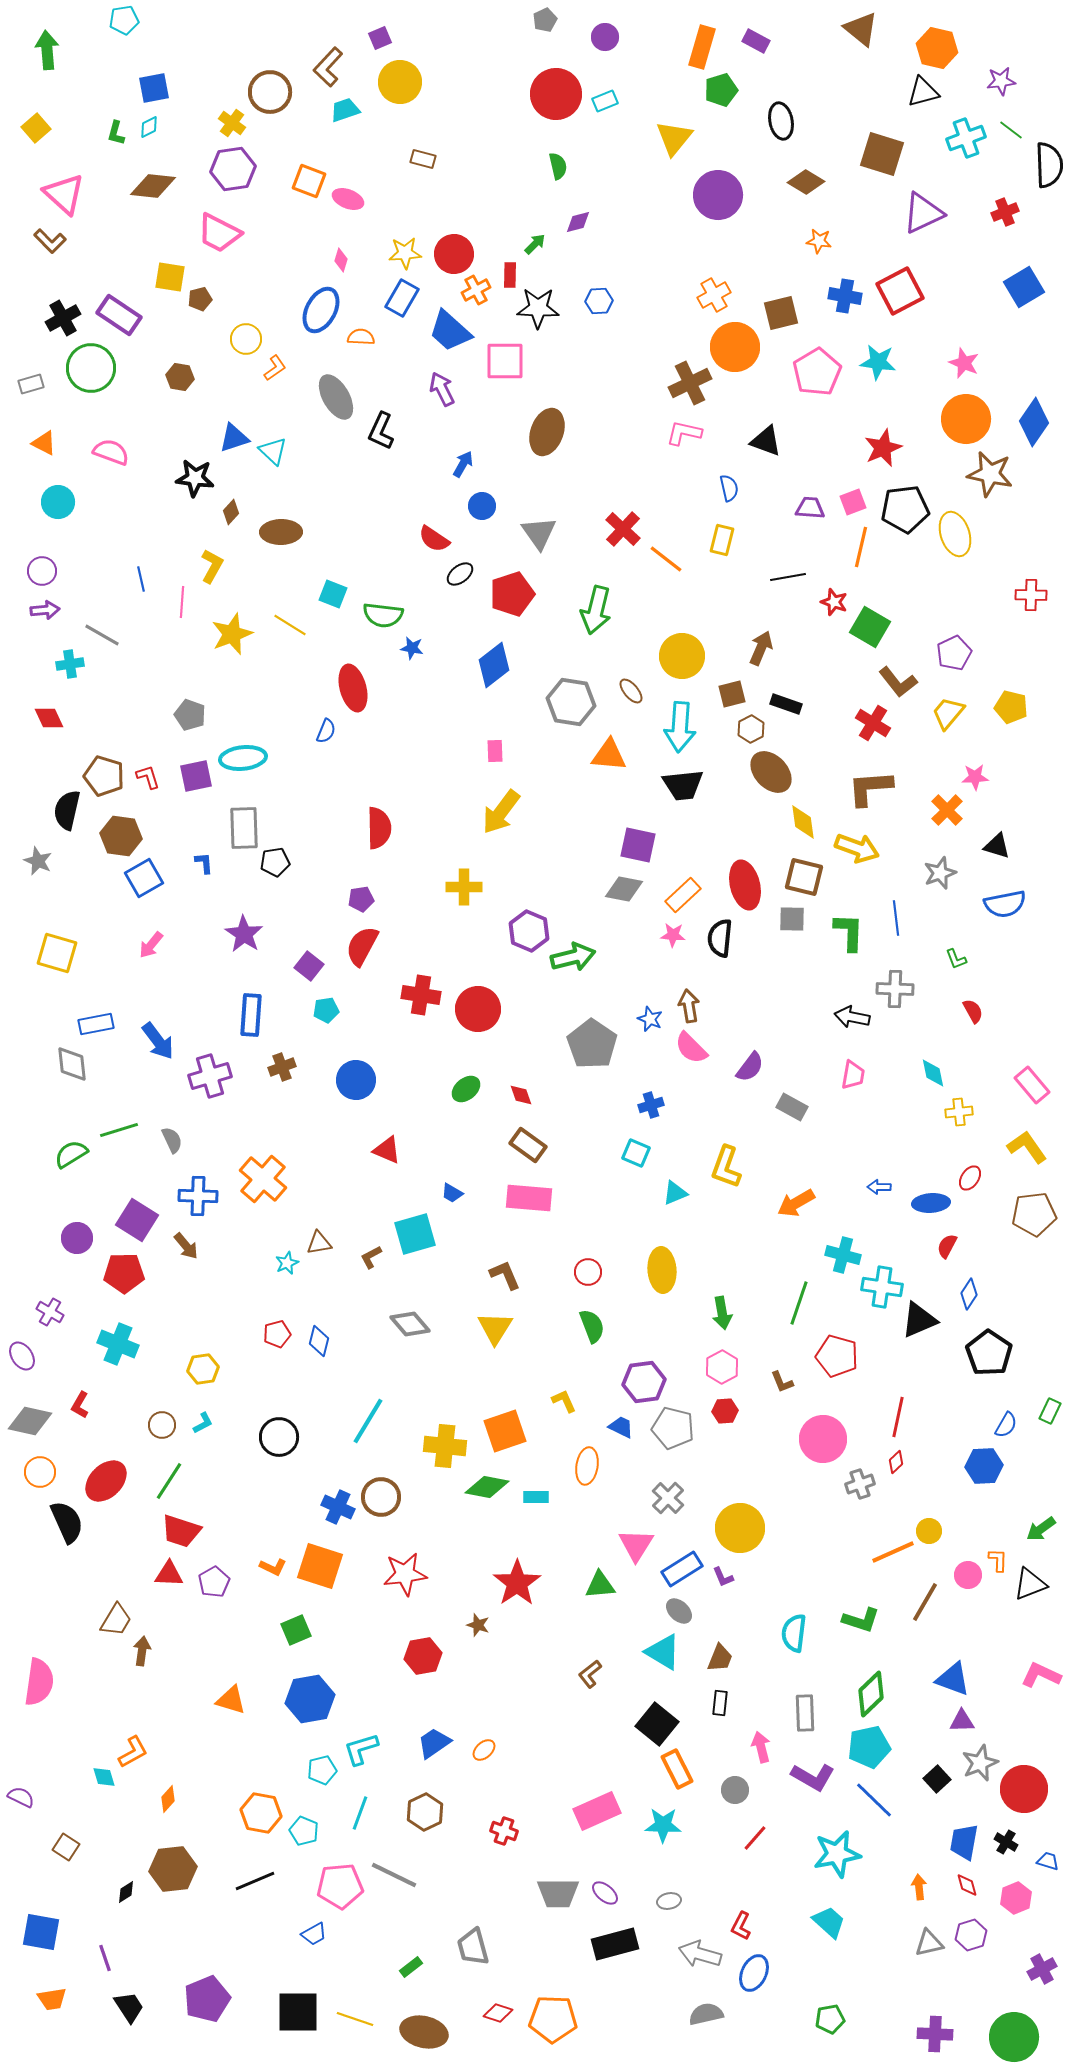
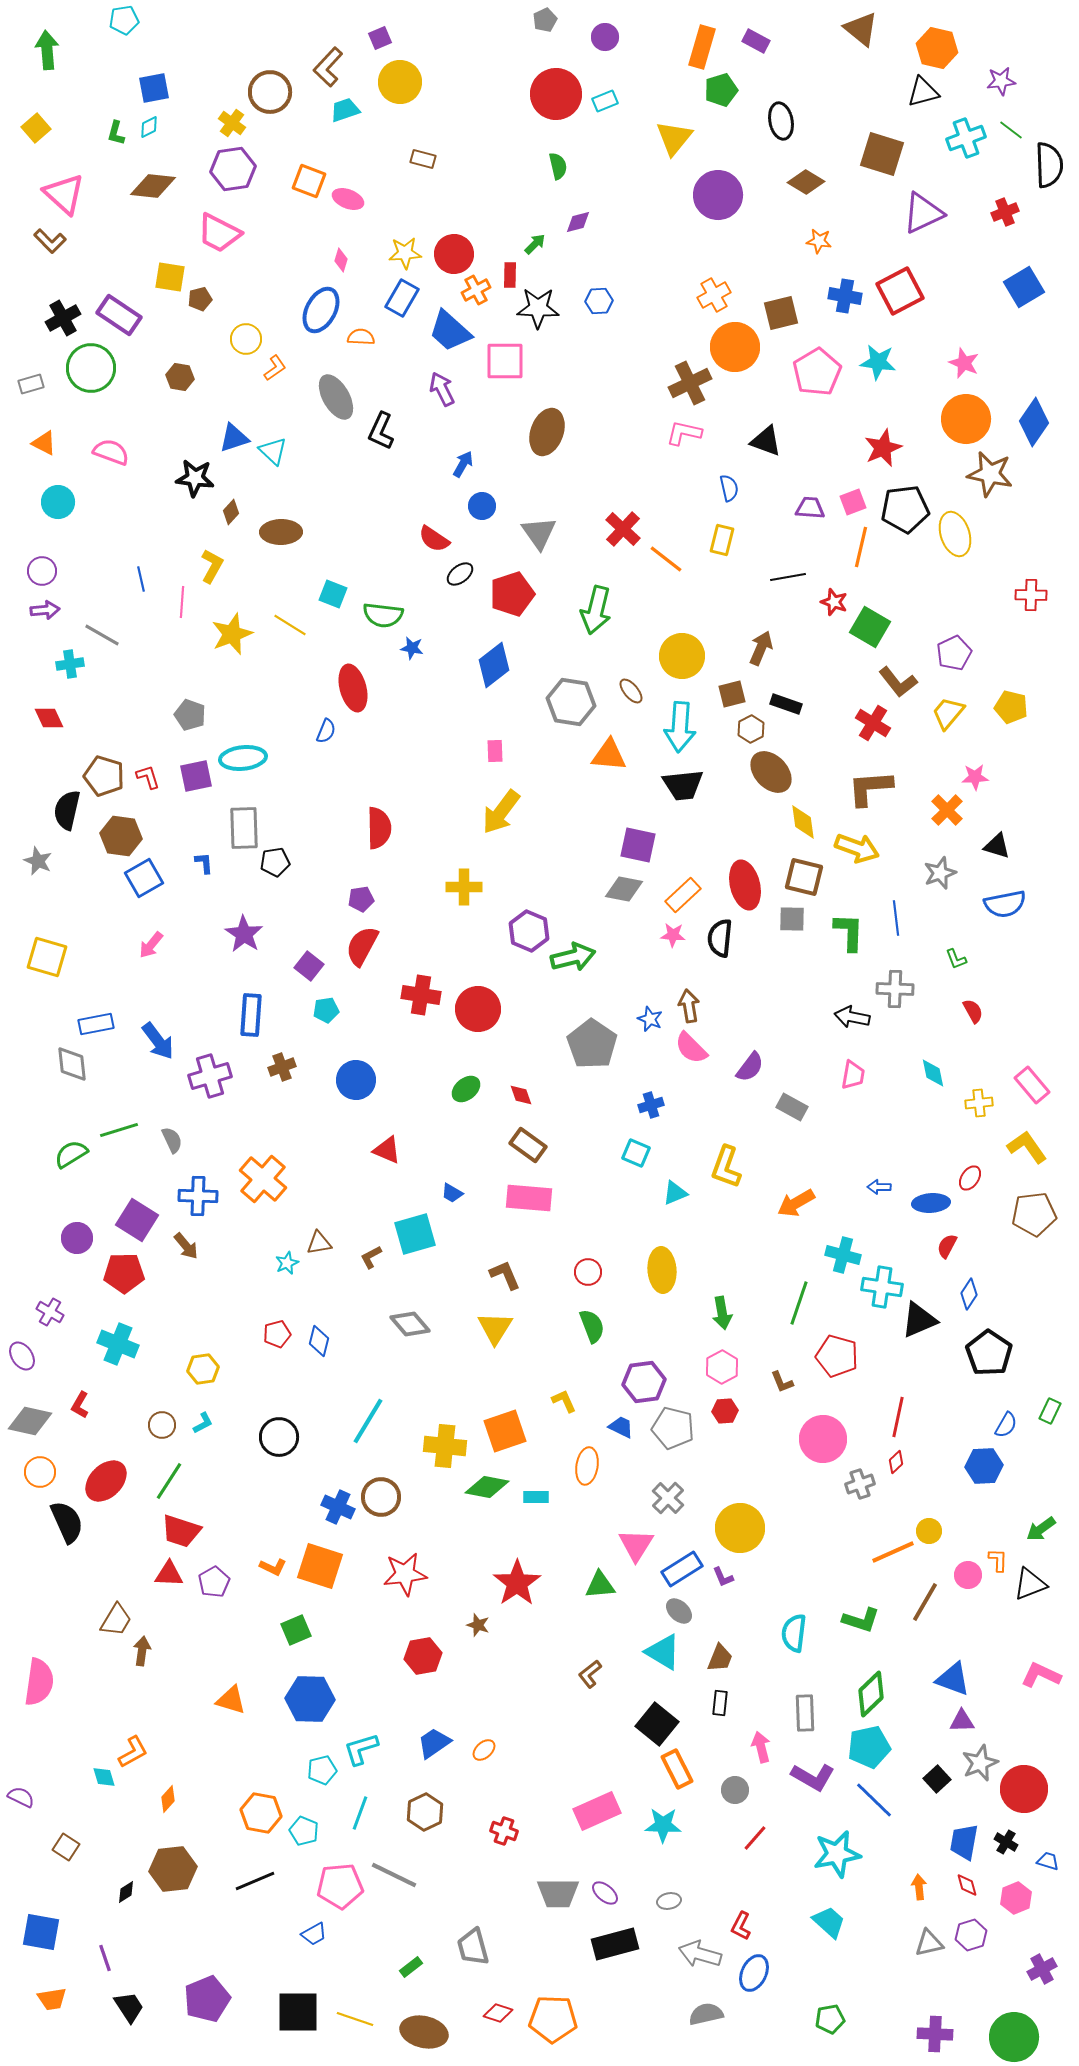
yellow square at (57, 953): moved 10 px left, 4 px down
yellow cross at (959, 1112): moved 20 px right, 9 px up
blue hexagon at (310, 1699): rotated 12 degrees clockwise
